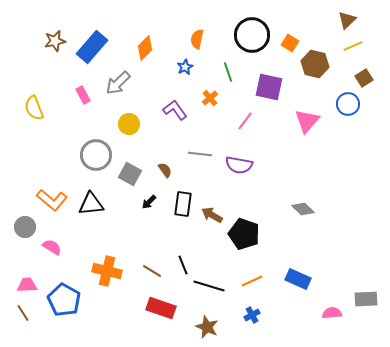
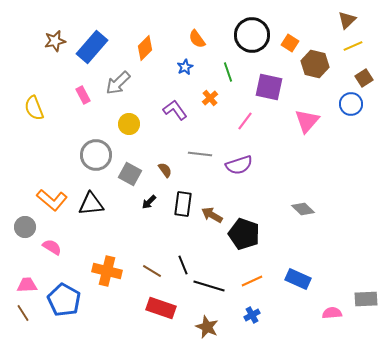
orange semicircle at (197, 39): rotated 48 degrees counterclockwise
blue circle at (348, 104): moved 3 px right
purple semicircle at (239, 165): rotated 28 degrees counterclockwise
